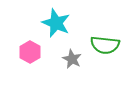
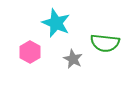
green semicircle: moved 2 px up
gray star: moved 1 px right
